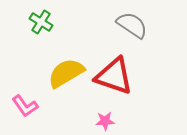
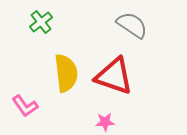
green cross: rotated 20 degrees clockwise
yellow semicircle: rotated 114 degrees clockwise
pink star: moved 1 px down
